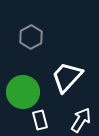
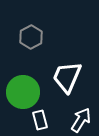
white trapezoid: rotated 20 degrees counterclockwise
